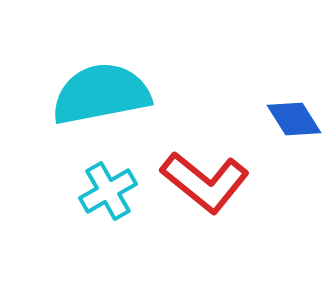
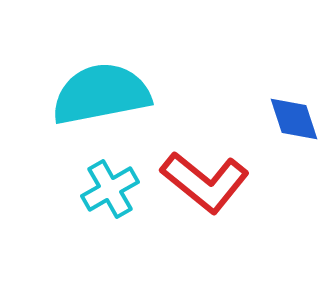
blue diamond: rotated 14 degrees clockwise
cyan cross: moved 2 px right, 2 px up
